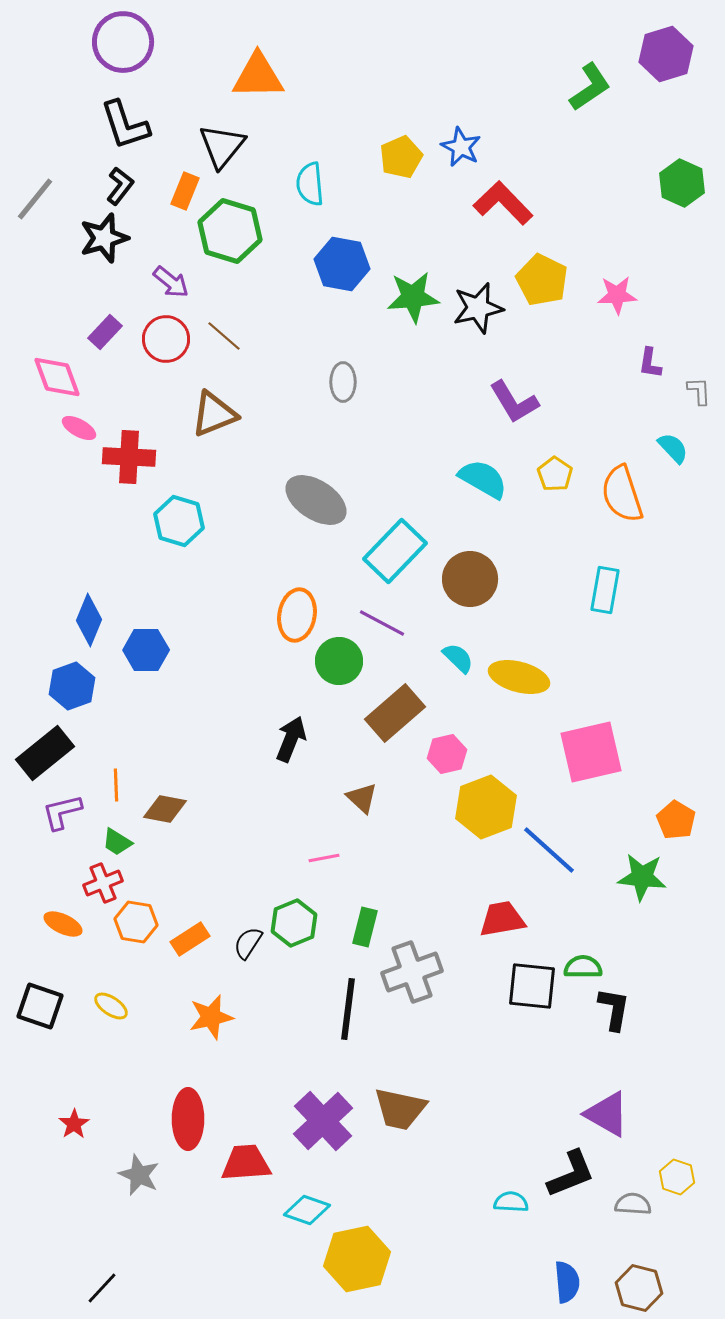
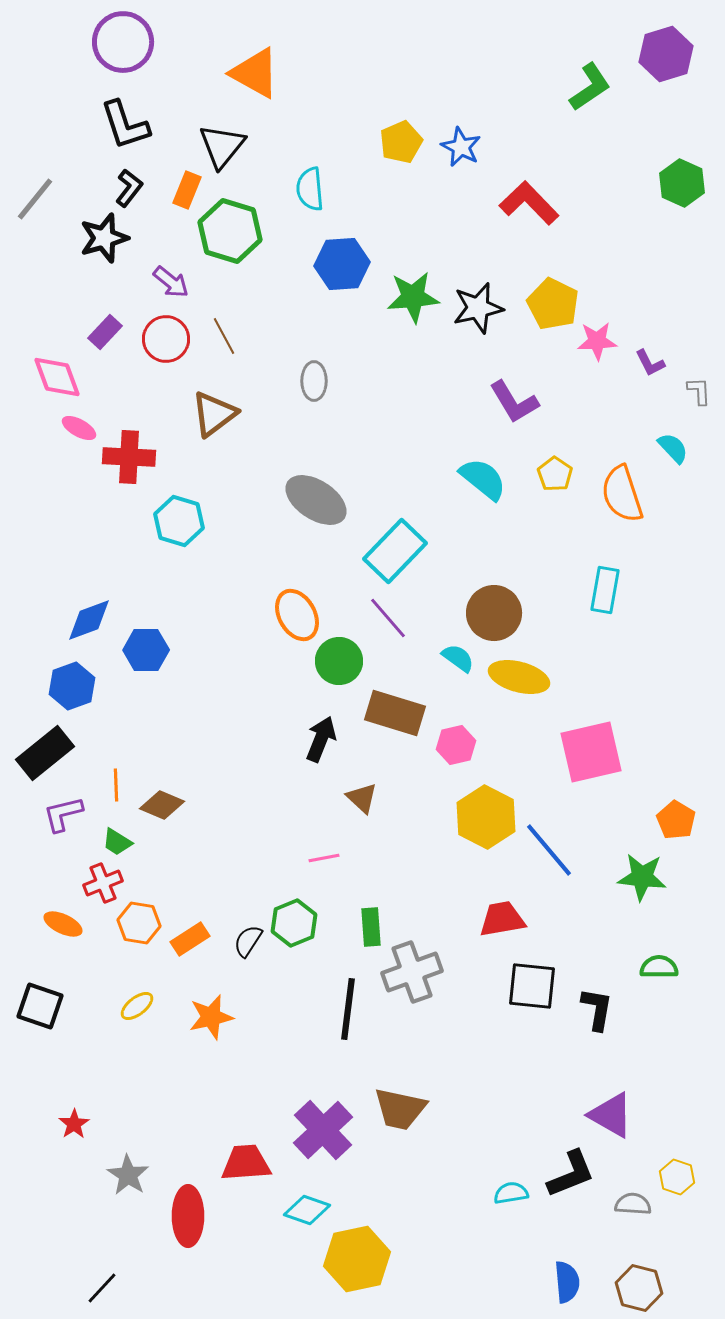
orange triangle at (258, 76): moved 3 px left, 3 px up; rotated 30 degrees clockwise
yellow pentagon at (401, 157): moved 15 px up
cyan semicircle at (310, 184): moved 5 px down
black L-shape at (120, 186): moved 9 px right, 2 px down
orange rectangle at (185, 191): moved 2 px right, 1 px up
red L-shape at (503, 203): moved 26 px right
blue hexagon at (342, 264): rotated 14 degrees counterclockwise
yellow pentagon at (542, 280): moved 11 px right, 24 px down
pink star at (617, 295): moved 20 px left, 46 px down
brown line at (224, 336): rotated 21 degrees clockwise
purple L-shape at (650, 363): rotated 36 degrees counterclockwise
gray ellipse at (343, 382): moved 29 px left, 1 px up
brown triangle at (214, 414): rotated 15 degrees counterclockwise
cyan semicircle at (483, 479): rotated 9 degrees clockwise
brown circle at (470, 579): moved 24 px right, 34 px down
orange ellipse at (297, 615): rotated 39 degrees counterclockwise
blue diamond at (89, 620): rotated 48 degrees clockwise
purple line at (382, 623): moved 6 px right, 5 px up; rotated 21 degrees clockwise
cyan semicircle at (458, 658): rotated 8 degrees counterclockwise
brown rectangle at (395, 713): rotated 58 degrees clockwise
black arrow at (291, 739): moved 30 px right
pink hexagon at (447, 754): moved 9 px right, 9 px up
yellow hexagon at (486, 807): moved 10 px down; rotated 12 degrees counterclockwise
brown diamond at (165, 809): moved 3 px left, 4 px up; rotated 12 degrees clockwise
purple L-shape at (62, 812): moved 1 px right, 2 px down
blue line at (549, 850): rotated 8 degrees clockwise
orange hexagon at (136, 922): moved 3 px right, 1 px down
green rectangle at (365, 927): moved 6 px right; rotated 18 degrees counterclockwise
black semicircle at (248, 943): moved 2 px up
green semicircle at (583, 967): moved 76 px right
yellow ellipse at (111, 1006): moved 26 px right; rotated 72 degrees counterclockwise
black L-shape at (614, 1009): moved 17 px left
purple triangle at (607, 1114): moved 4 px right, 1 px down
red ellipse at (188, 1119): moved 97 px down
purple cross at (323, 1121): moved 9 px down
gray star at (139, 1175): moved 11 px left; rotated 9 degrees clockwise
cyan semicircle at (511, 1202): moved 9 px up; rotated 12 degrees counterclockwise
